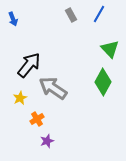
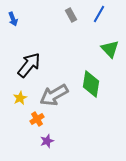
green diamond: moved 12 px left, 2 px down; rotated 20 degrees counterclockwise
gray arrow: moved 1 px right, 7 px down; rotated 64 degrees counterclockwise
